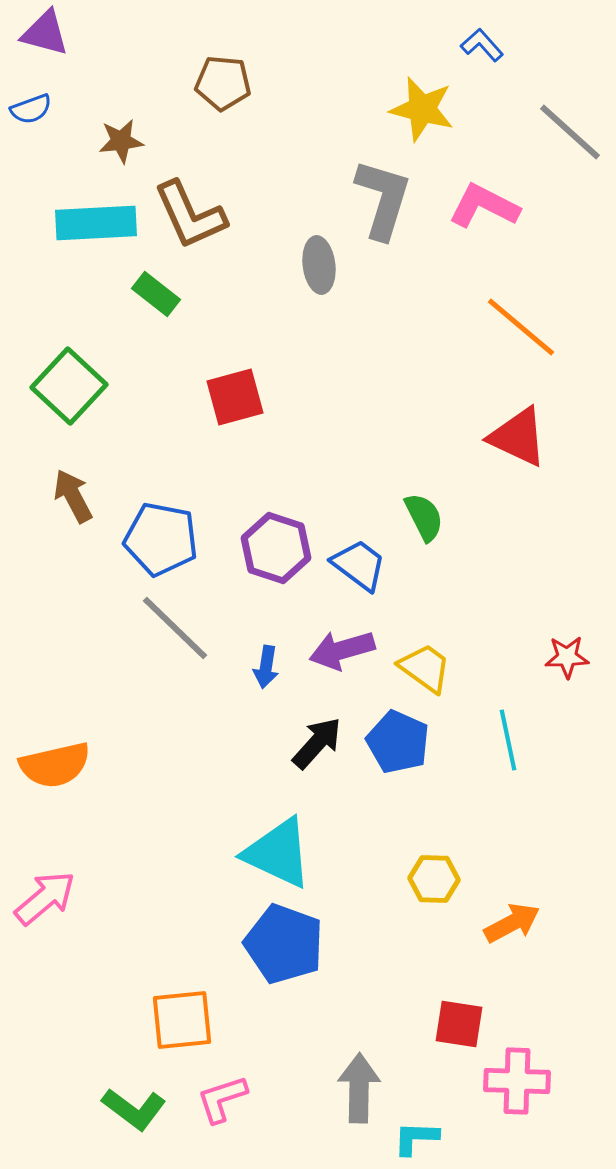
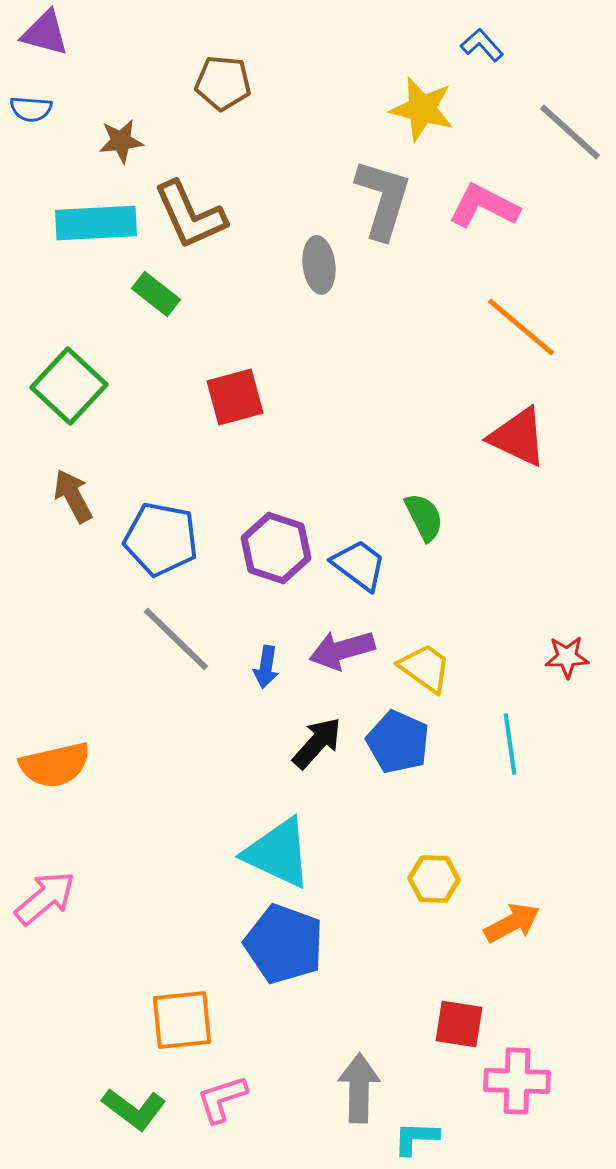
blue semicircle at (31, 109): rotated 24 degrees clockwise
gray line at (175, 628): moved 1 px right, 11 px down
cyan line at (508, 740): moved 2 px right, 4 px down; rotated 4 degrees clockwise
